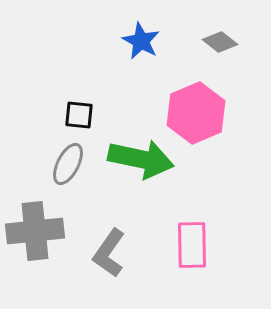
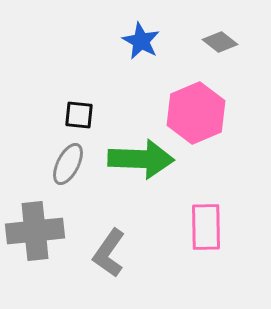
green arrow: rotated 10 degrees counterclockwise
pink rectangle: moved 14 px right, 18 px up
